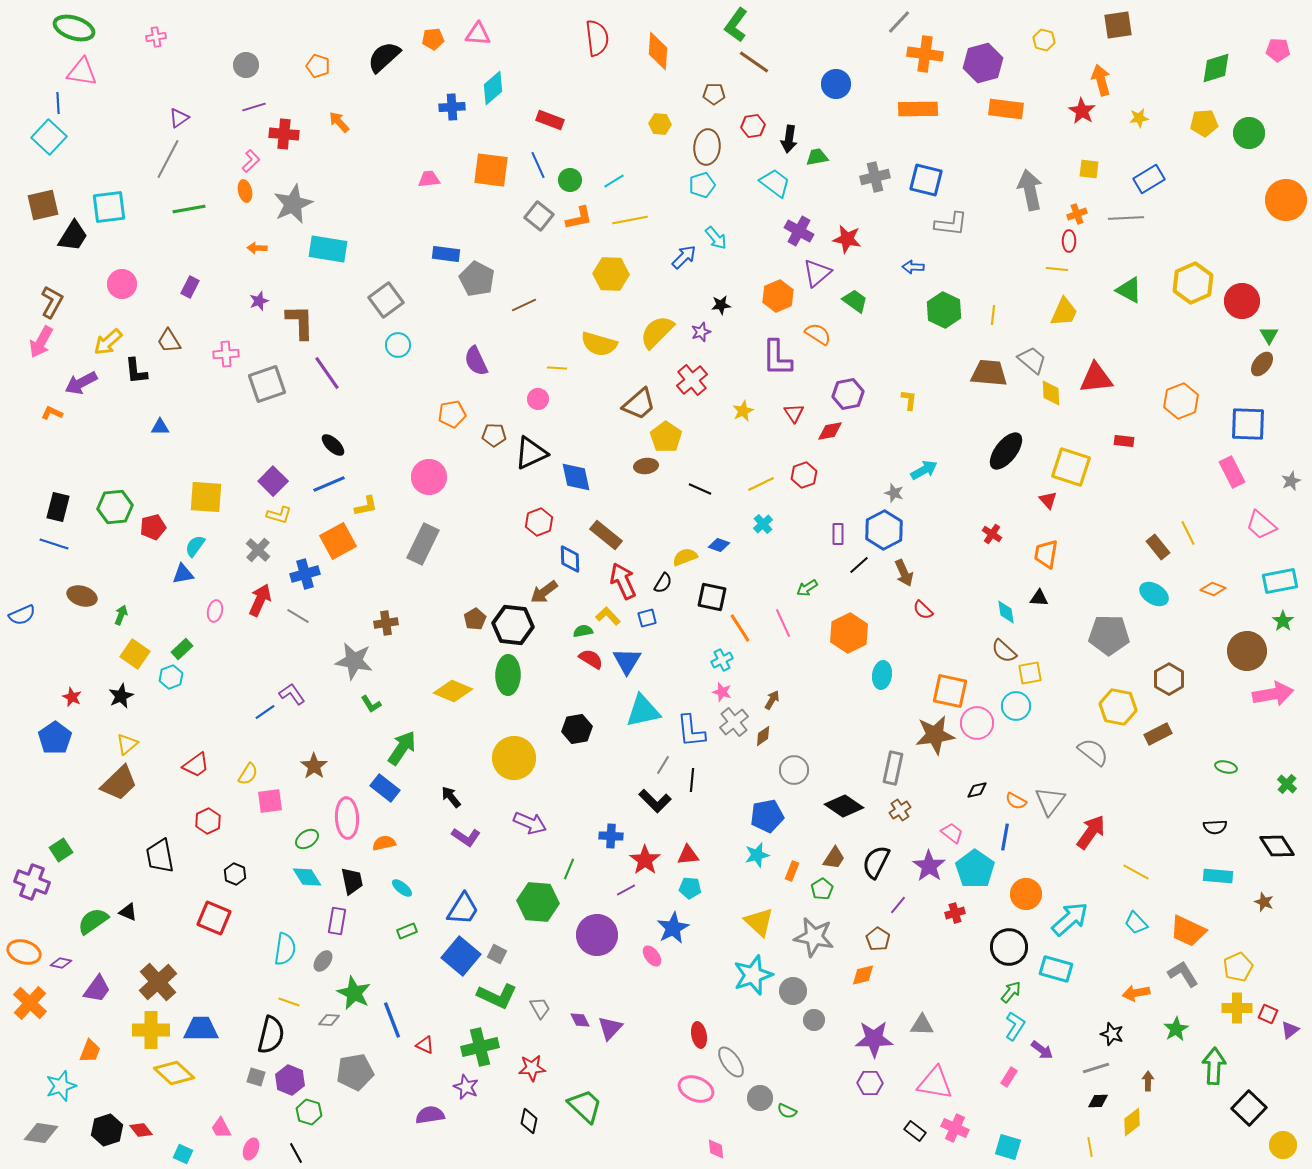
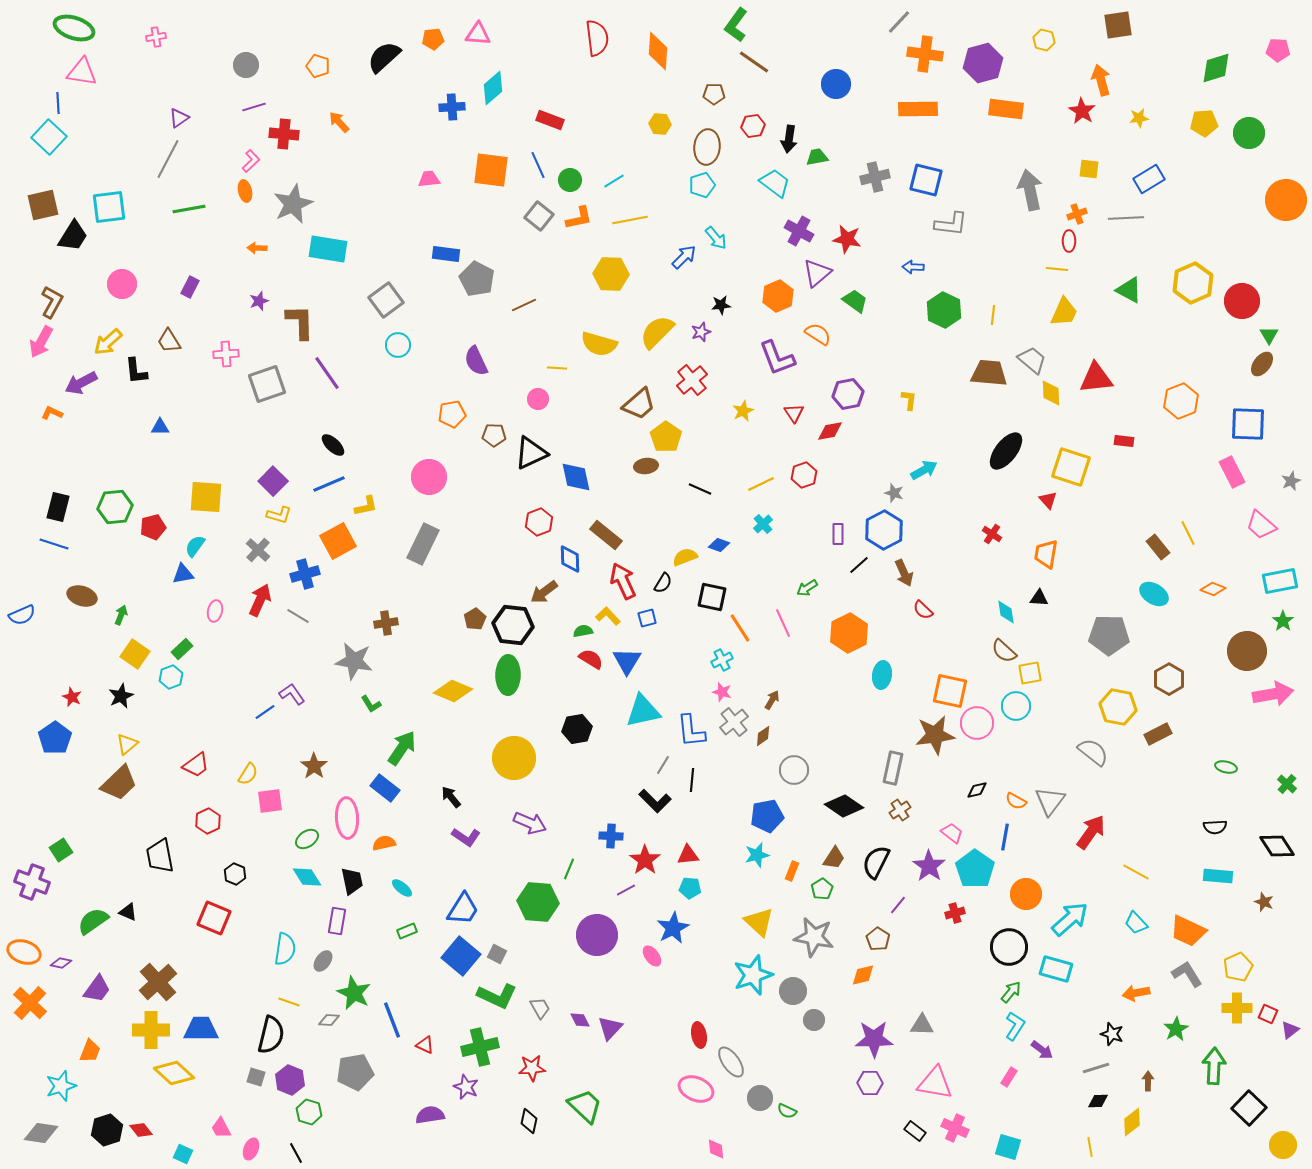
purple L-shape at (777, 358): rotated 21 degrees counterclockwise
gray L-shape at (1183, 974): moved 4 px right
